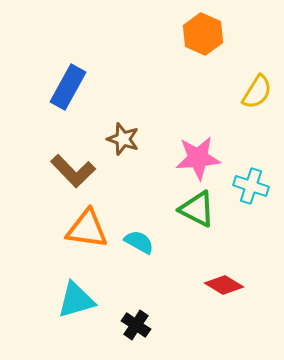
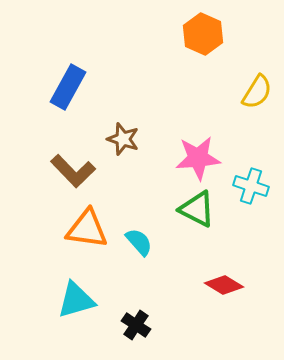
cyan semicircle: rotated 20 degrees clockwise
